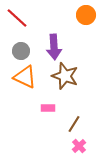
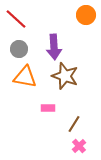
red line: moved 1 px left, 1 px down
gray circle: moved 2 px left, 2 px up
orange triangle: rotated 15 degrees counterclockwise
